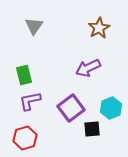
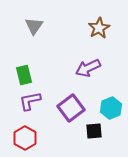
black square: moved 2 px right, 2 px down
red hexagon: rotated 15 degrees counterclockwise
